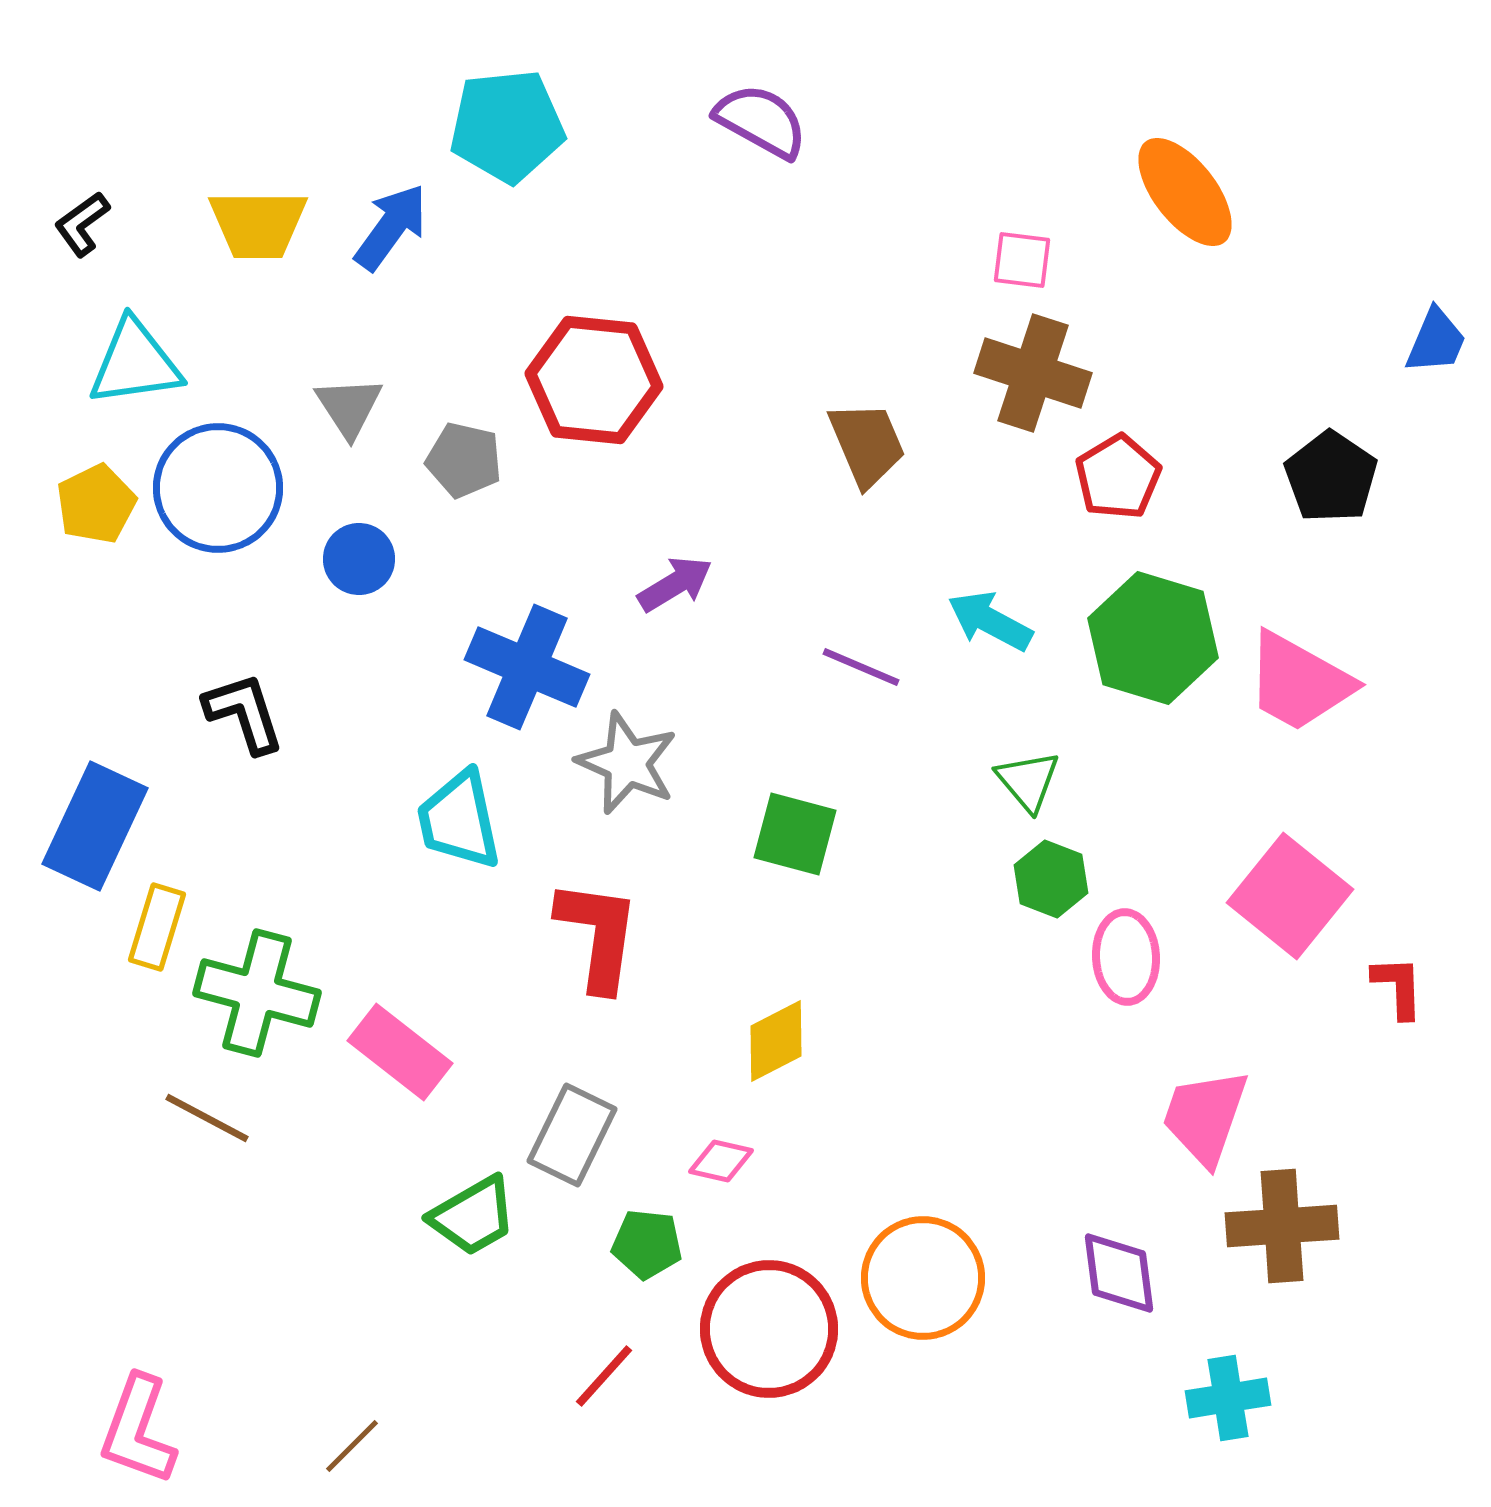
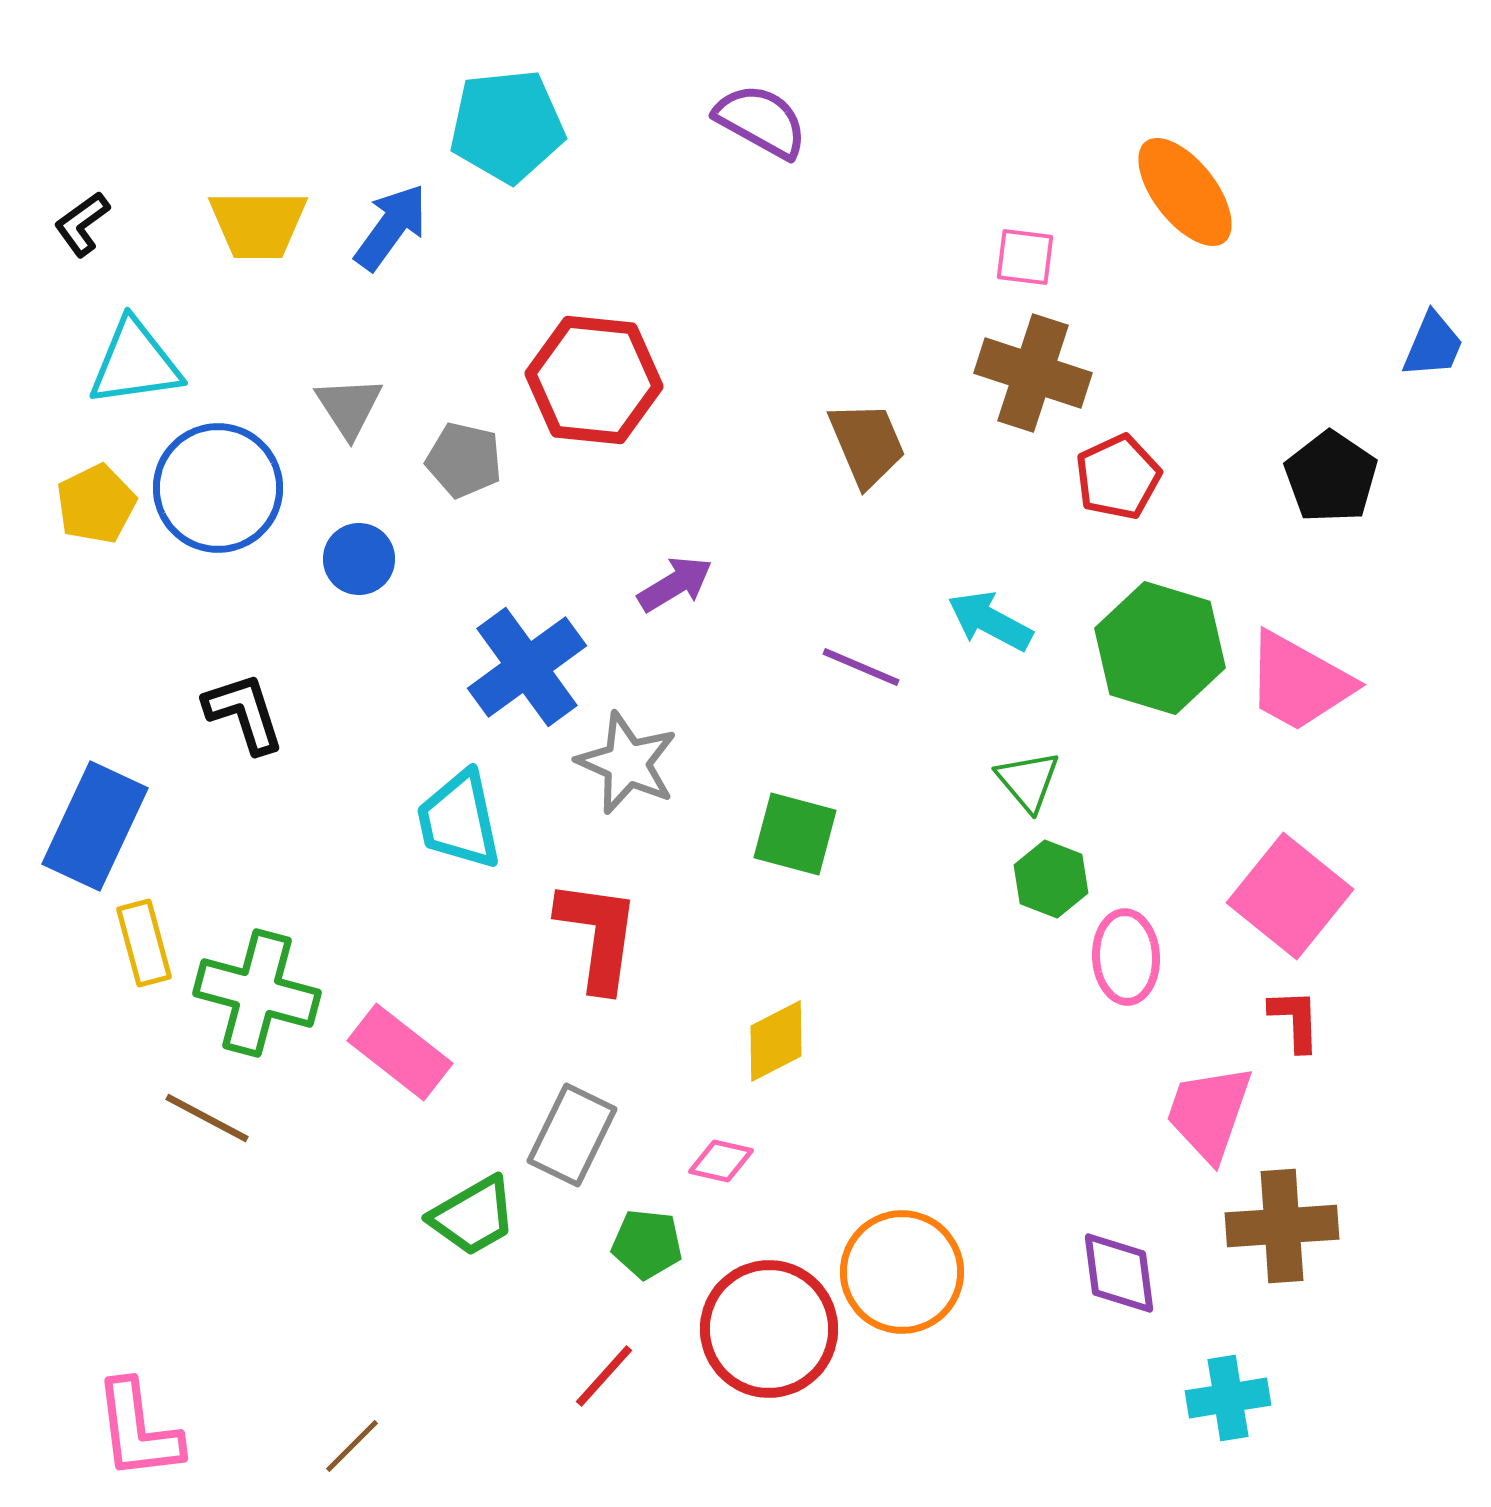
pink square at (1022, 260): moved 3 px right, 3 px up
blue trapezoid at (1436, 341): moved 3 px left, 4 px down
red pentagon at (1118, 477): rotated 6 degrees clockwise
green hexagon at (1153, 638): moved 7 px right, 10 px down
blue cross at (527, 667): rotated 31 degrees clockwise
yellow rectangle at (157, 927): moved 13 px left, 16 px down; rotated 32 degrees counterclockwise
red L-shape at (1398, 987): moved 103 px left, 33 px down
pink trapezoid at (1205, 1117): moved 4 px right, 4 px up
orange circle at (923, 1278): moved 21 px left, 6 px up
pink L-shape at (138, 1430): rotated 27 degrees counterclockwise
